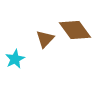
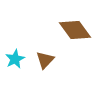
brown triangle: moved 21 px down
